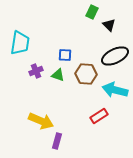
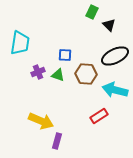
purple cross: moved 2 px right, 1 px down
